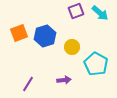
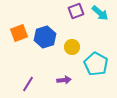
blue hexagon: moved 1 px down
